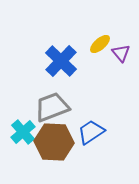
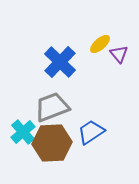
purple triangle: moved 2 px left, 1 px down
blue cross: moved 1 px left, 1 px down
brown hexagon: moved 2 px left, 1 px down; rotated 6 degrees counterclockwise
